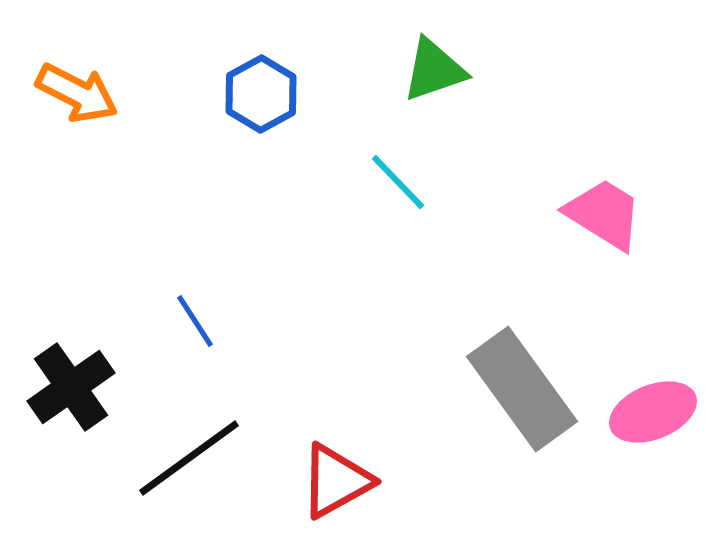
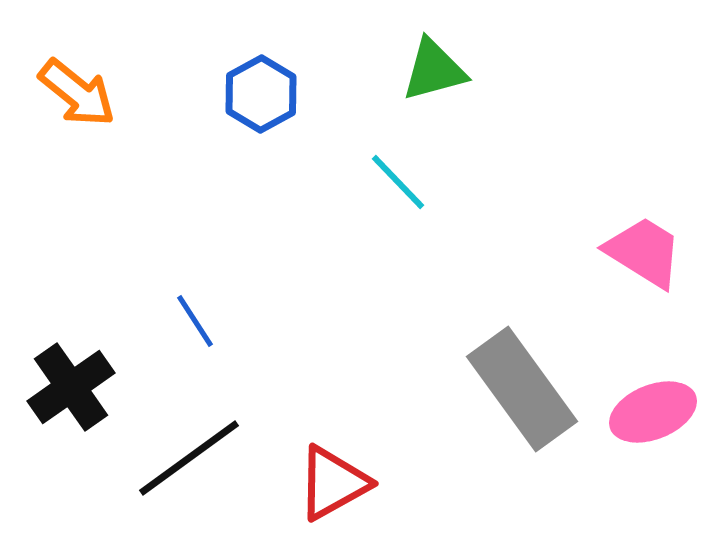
green triangle: rotated 4 degrees clockwise
orange arrow: rotated 12 degrees clockwise
pink trapezoid: moved 40 px right, 38 px down
red triangle: moved 3 px left, 2 px down
